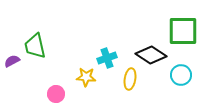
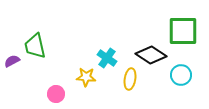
cyan cross: rotated 36 degrees counterclockwise
